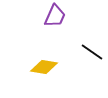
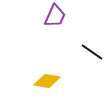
yellow diamond: moved 3 px right, 14 px down
